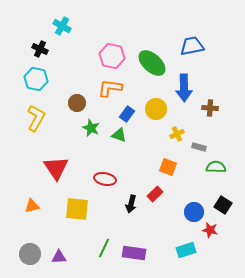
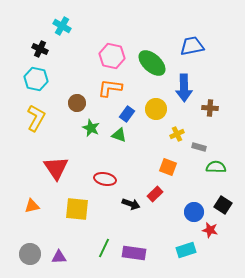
black arrow: rotated 84 degrees counterclockwise
